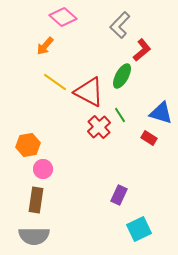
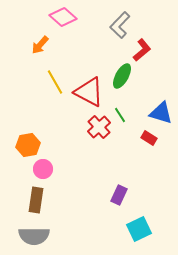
orange arrow: moved 5 px left, 1 px up
yellow line: rotated 25 degrees clockwise
